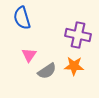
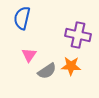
blue semicircle: rotated 30 degrees clockwise
orange star: moved 3 px left
